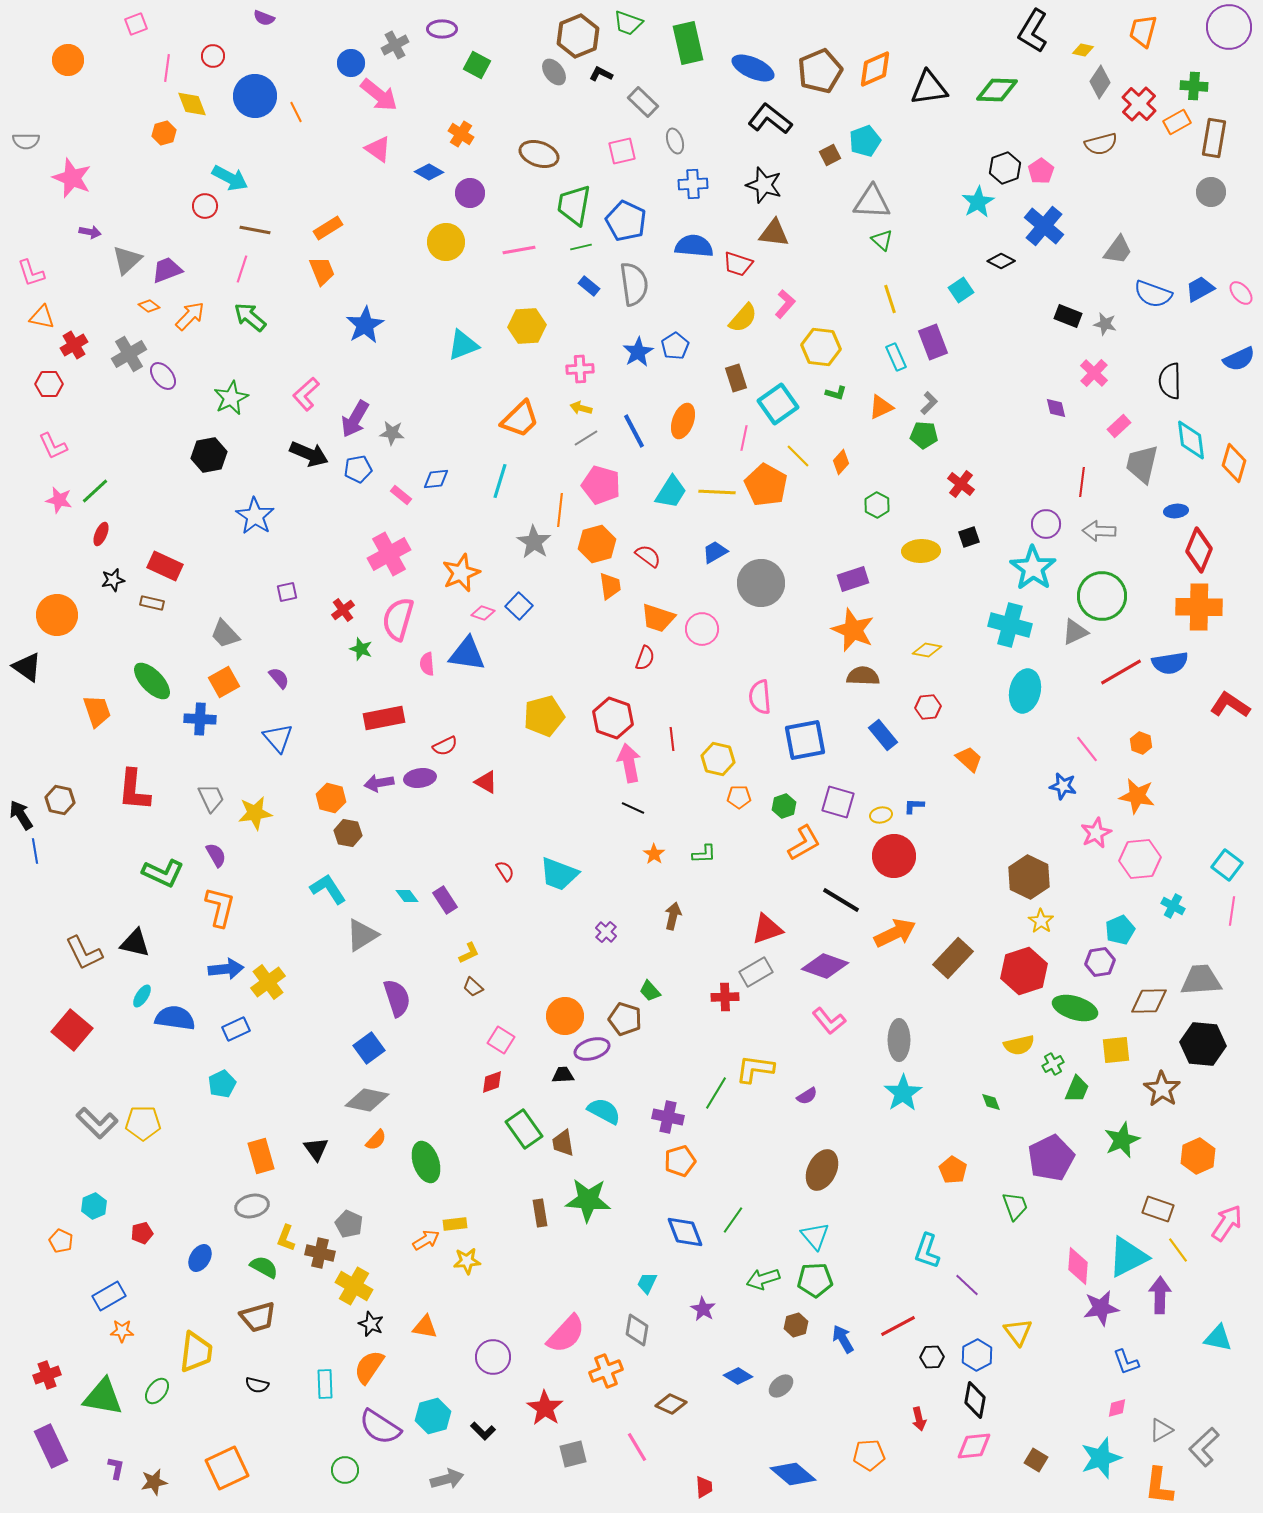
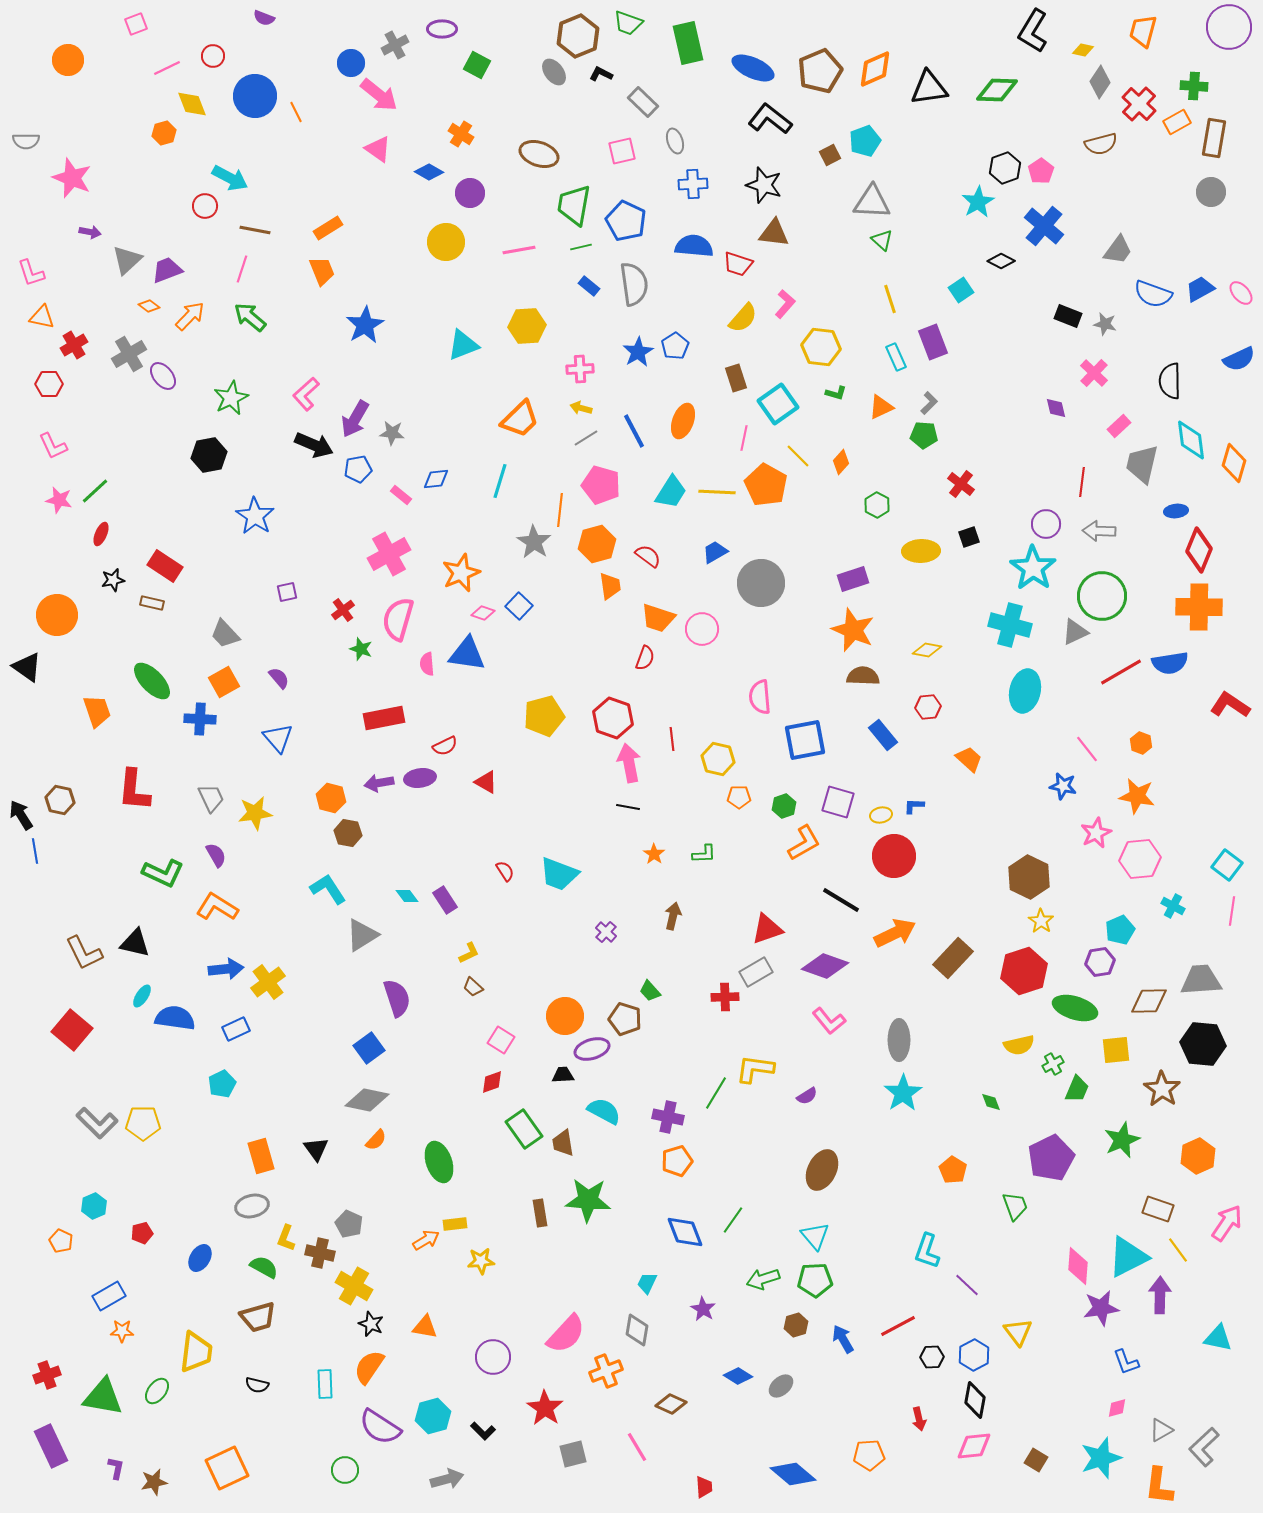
pink line at (167, 68): rotated 56 degrees clockwise
black arrow at (309, 454): moved 5 px right, 9 px up
red rectangle at (165, 566): rotated 8 degrees clockwise
black line at (633, 808): moved 5 px left, 1 px up; rotated 15 degrees counterclockwise
orange L-shape at (220, 907): moved 3 px left; rotated 72 degrees counterclockwise
orange pentagon at (680, 1161): moved 3 px left
green ellipse at (426, 1162): moved 13 px right
yellow star at (467, 1261): moved 14 px right
blue hexagon at (977, 1355): moved 3 px left
